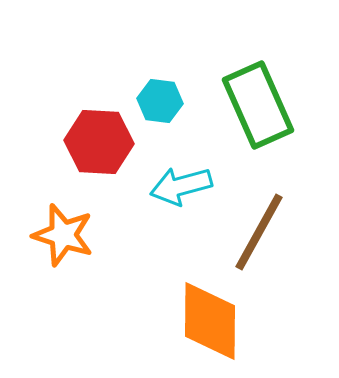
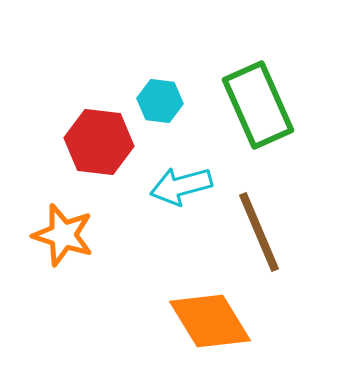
red hexagon: rotated 4 degrees clockwise
brown line: rotated 52 degrees counterclockwise
orange diamond: rotated 32 degrees counterclockwise
